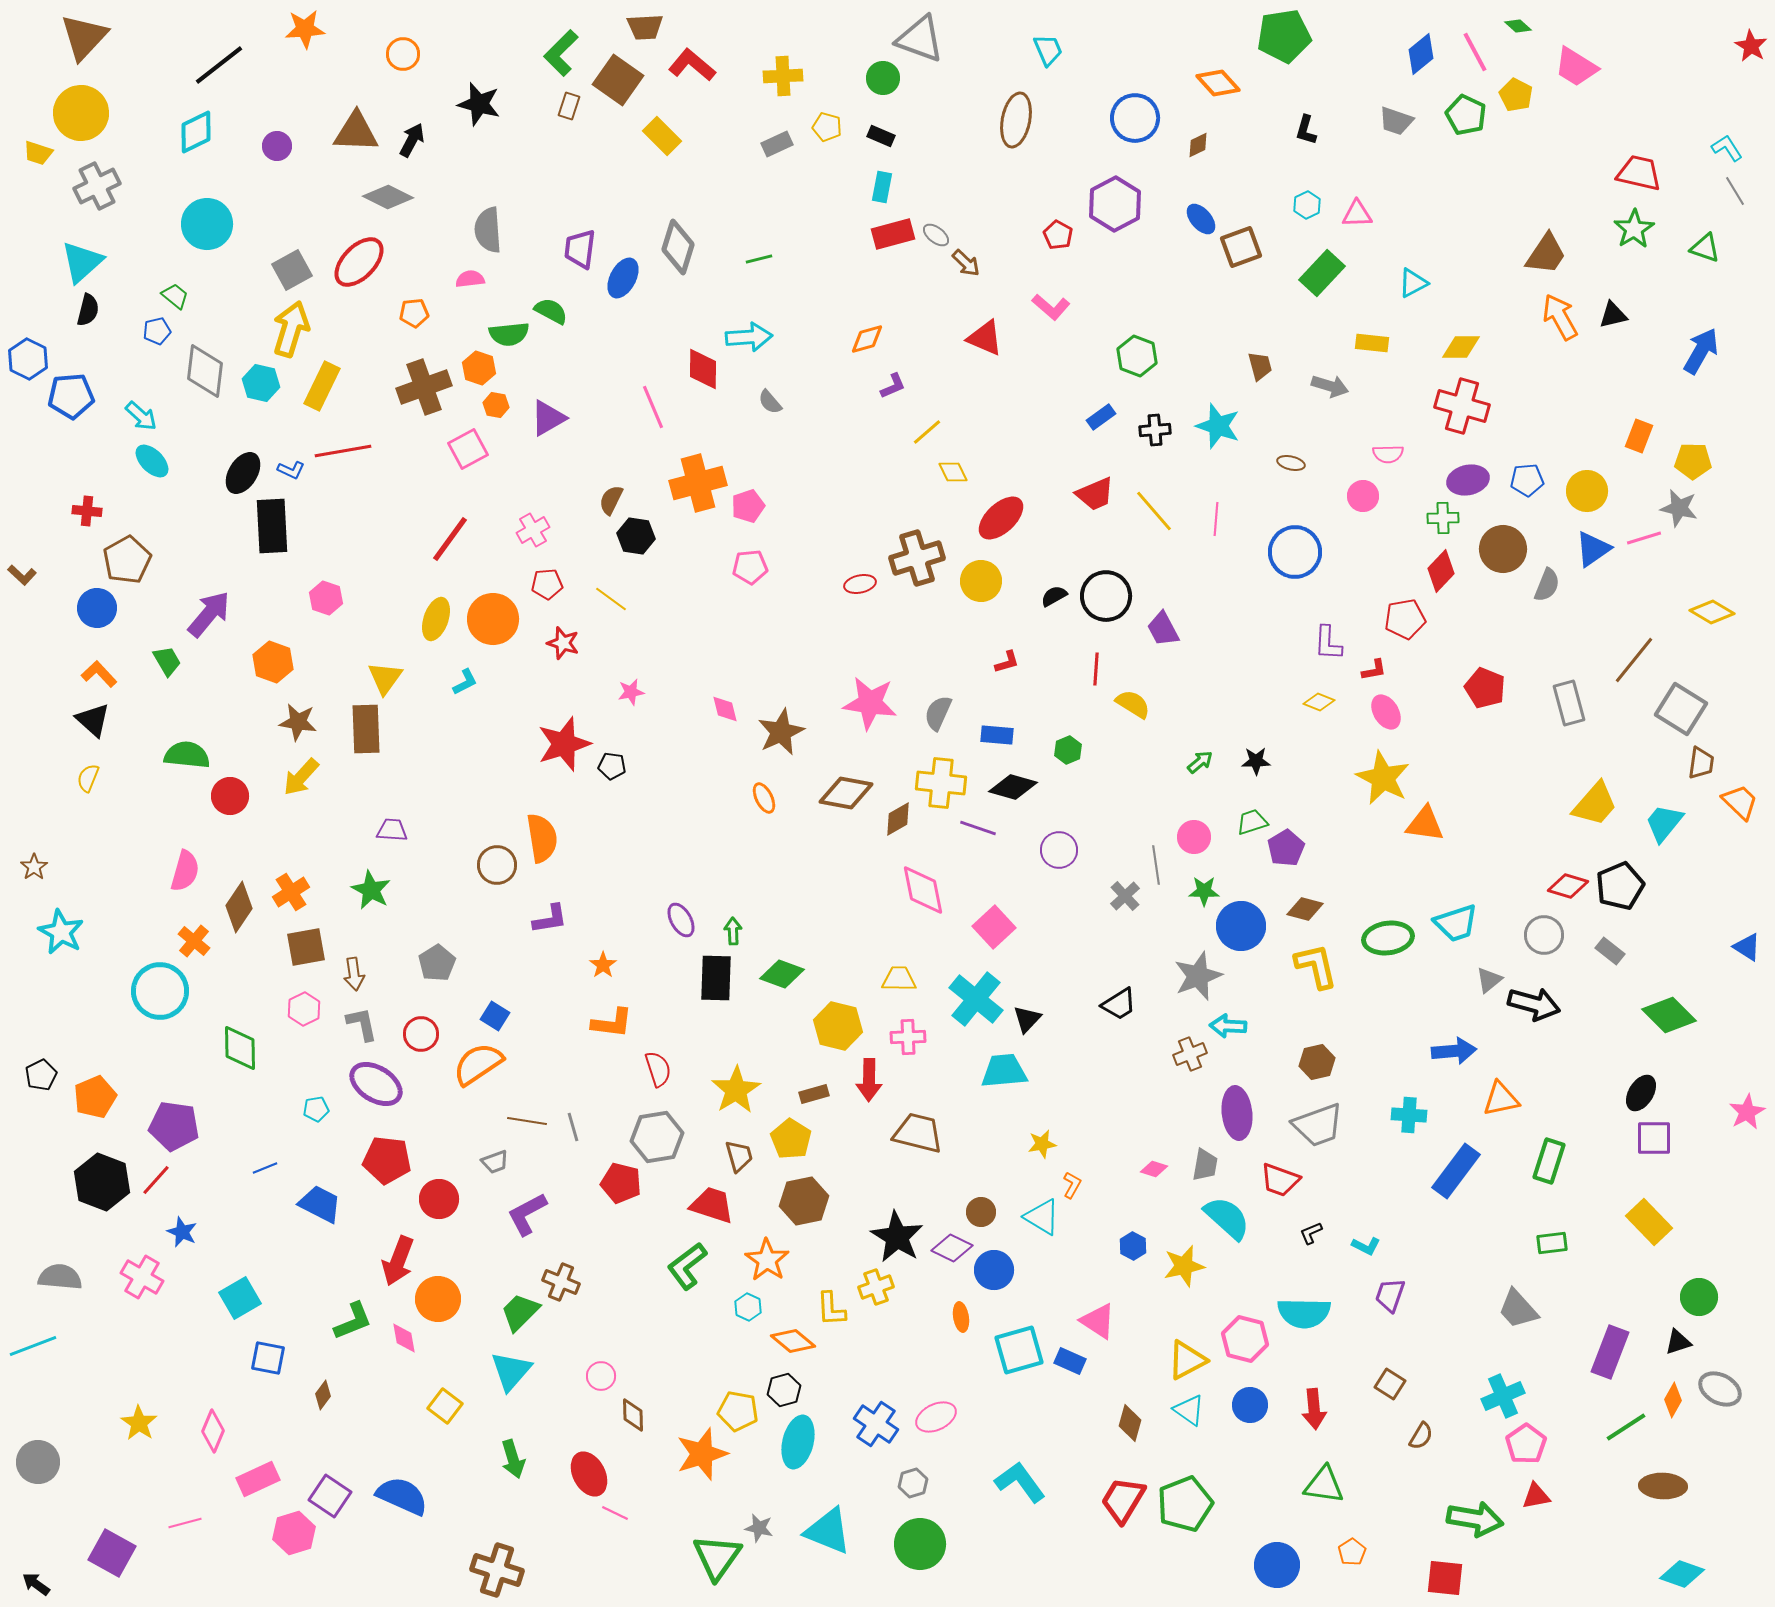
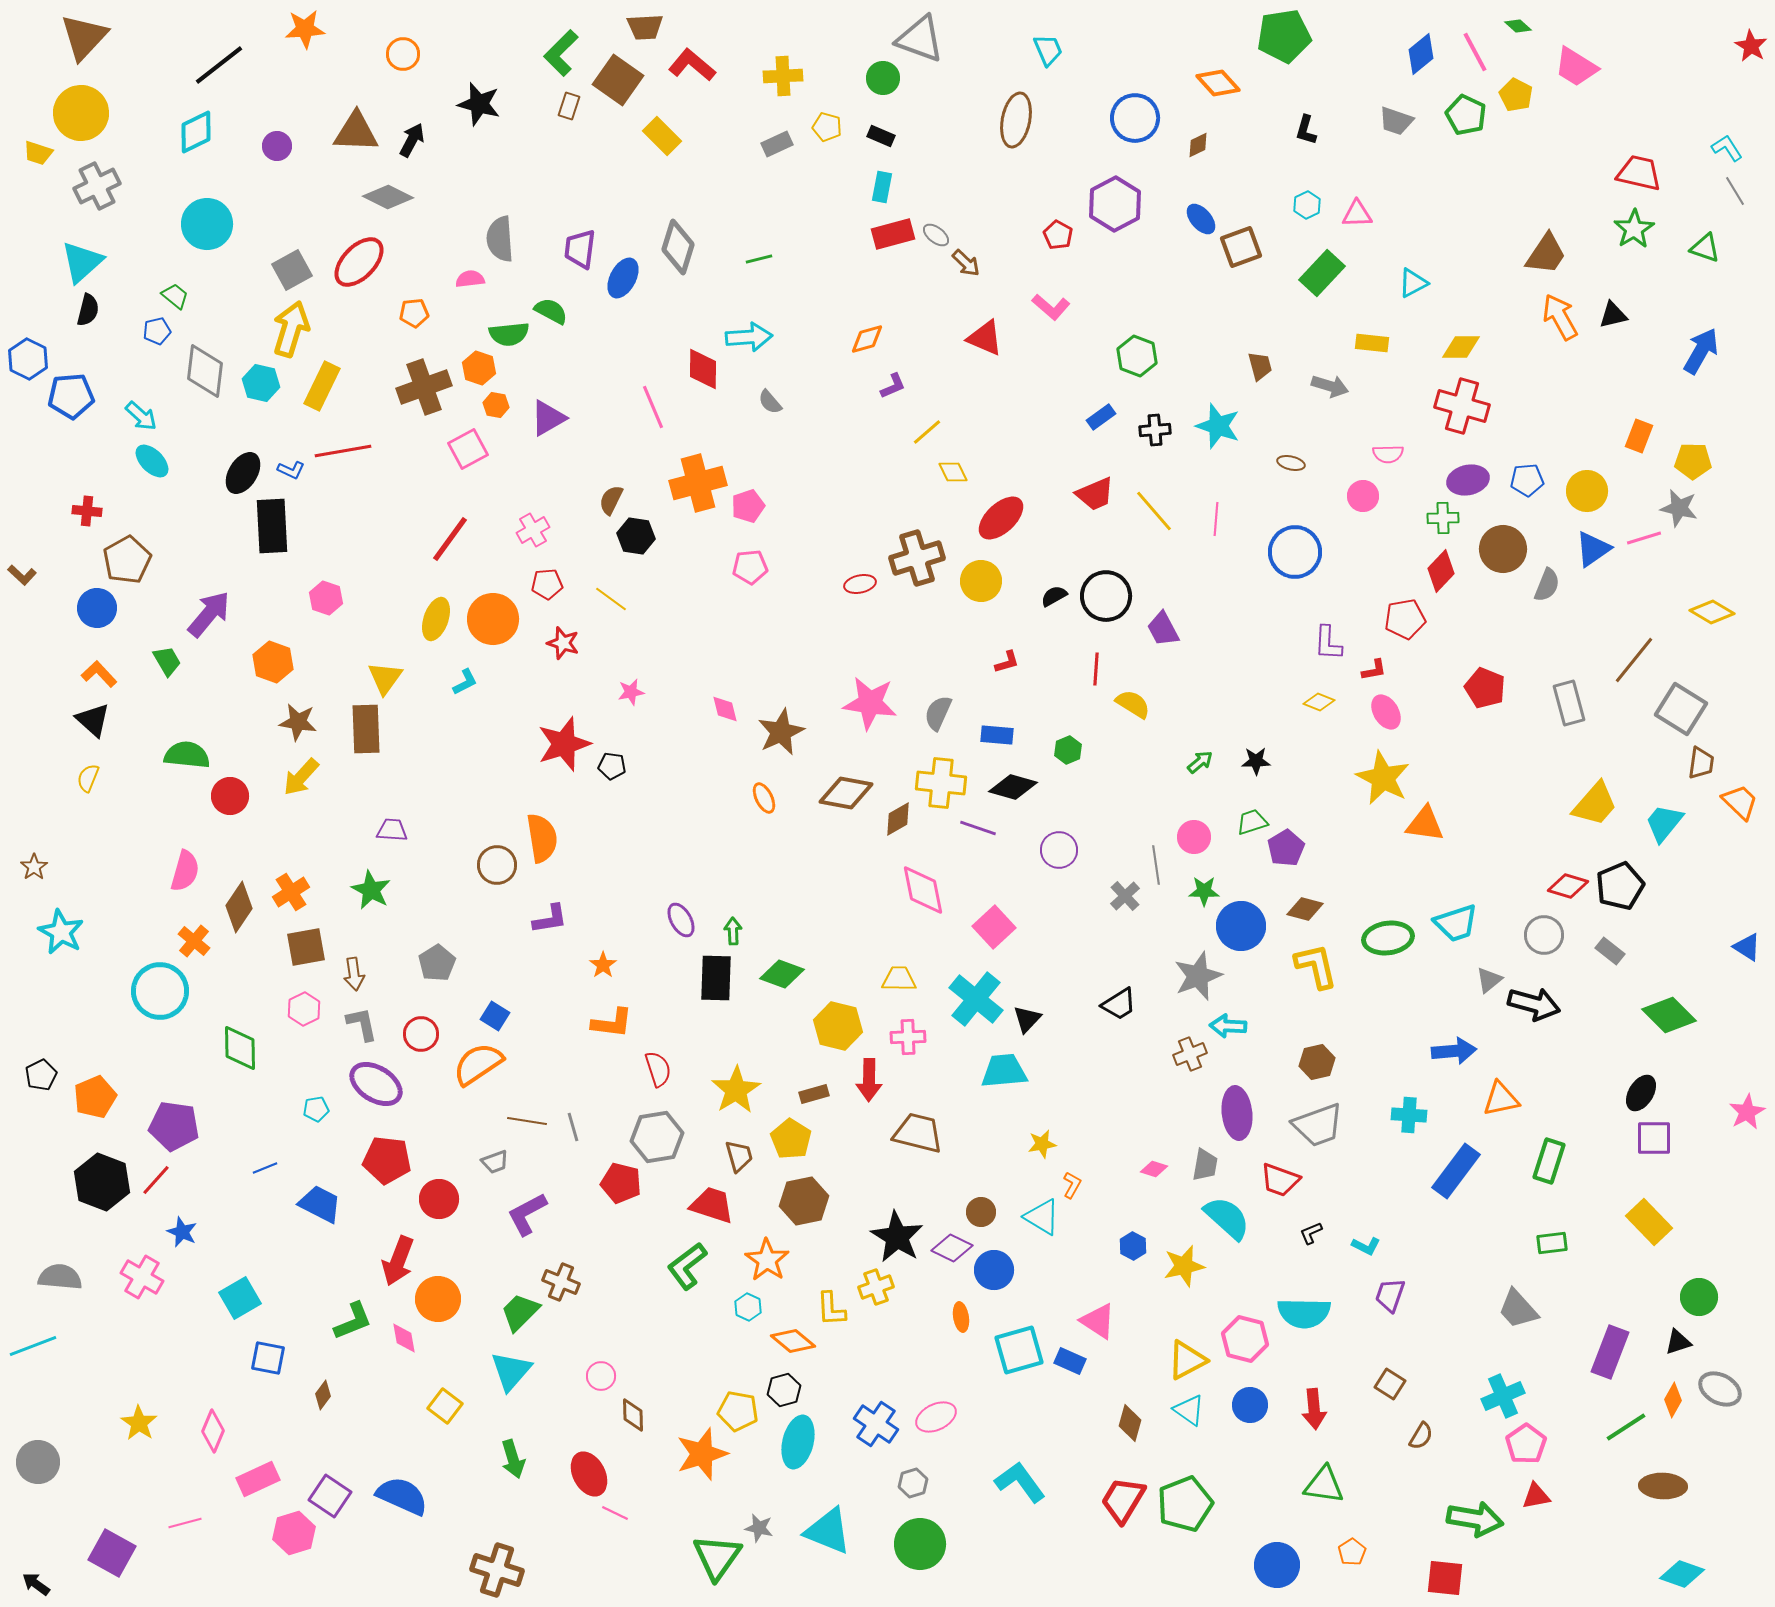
gray semicircle at (488, 230): moved 12 px right, 9 px down
